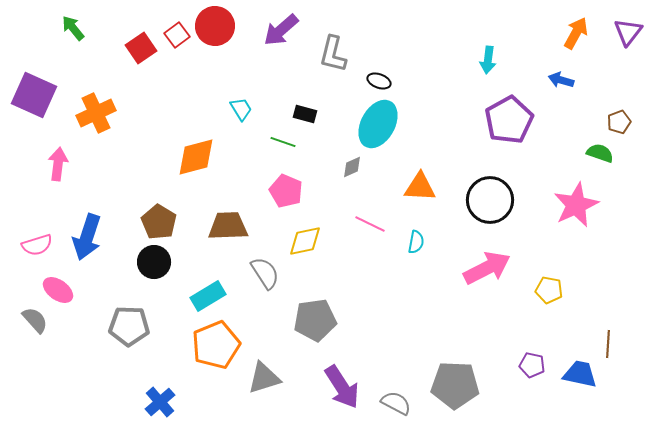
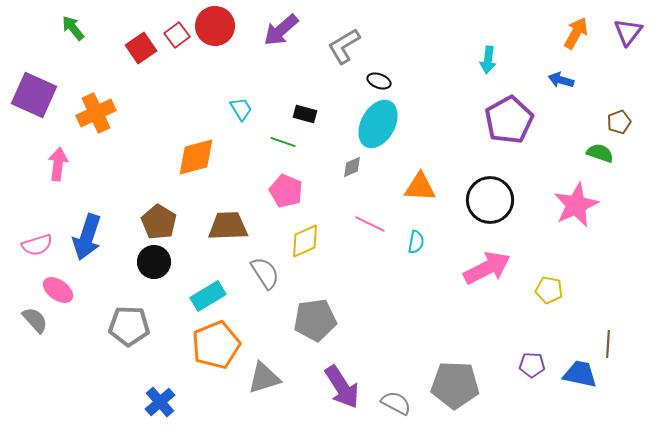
gray L-shape at (333, 54): moved 11 px right, 8 px up; rotated 45 degrees clockwise
yellow diamond at (305, 241): rotated 12 degrees counterclockwise
purple pentagon at (532, 365): rotated 10 degrees counterclockwise
